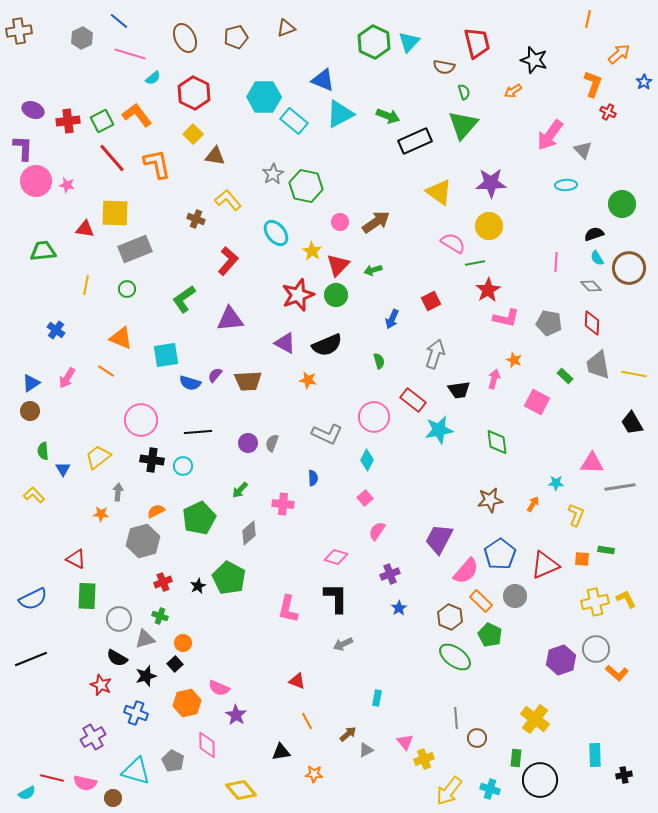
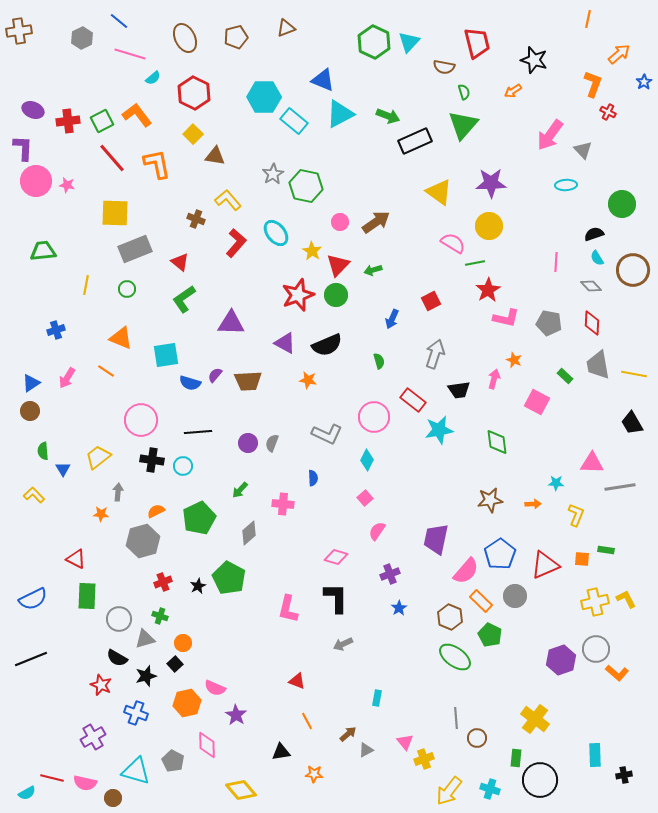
red triangle at (85, 229): moved 95 px right, 33 px down; rotated 30 degrees clockwise
red L-shape at (228, 261): moved 8 px right, 18 px up
brown circle at (629, 268): moved 4 px right, 2 px down
purple triangle at (230, 319): moved 1 px right, 4 px down; rotated 8 degrees clockwise
blue cross at (56, 330): rotated 36 degrees clockwise
orange arrow at (533, 504): rotated 56 degrees clockwise
purple trapezoid at (439, 539): moved 3 px left; rotated 16 degrees counterclockwise
pink semicircle at (219, 688): moved 4 px left
